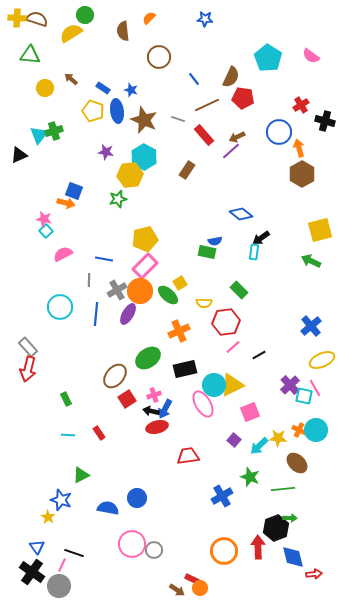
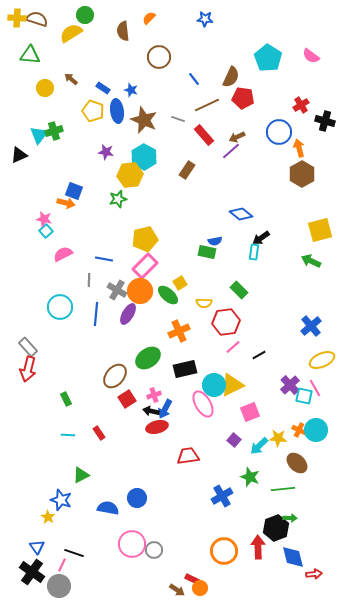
gray cross at (117, 290): rotated 30 degrees counterclockwise
